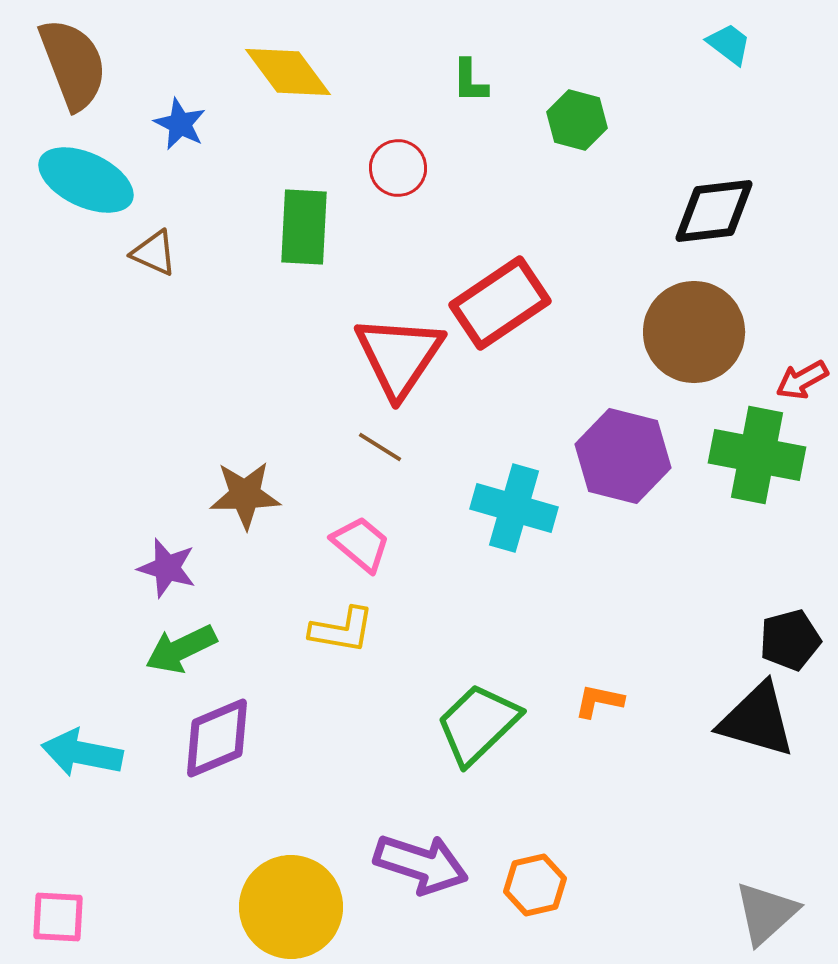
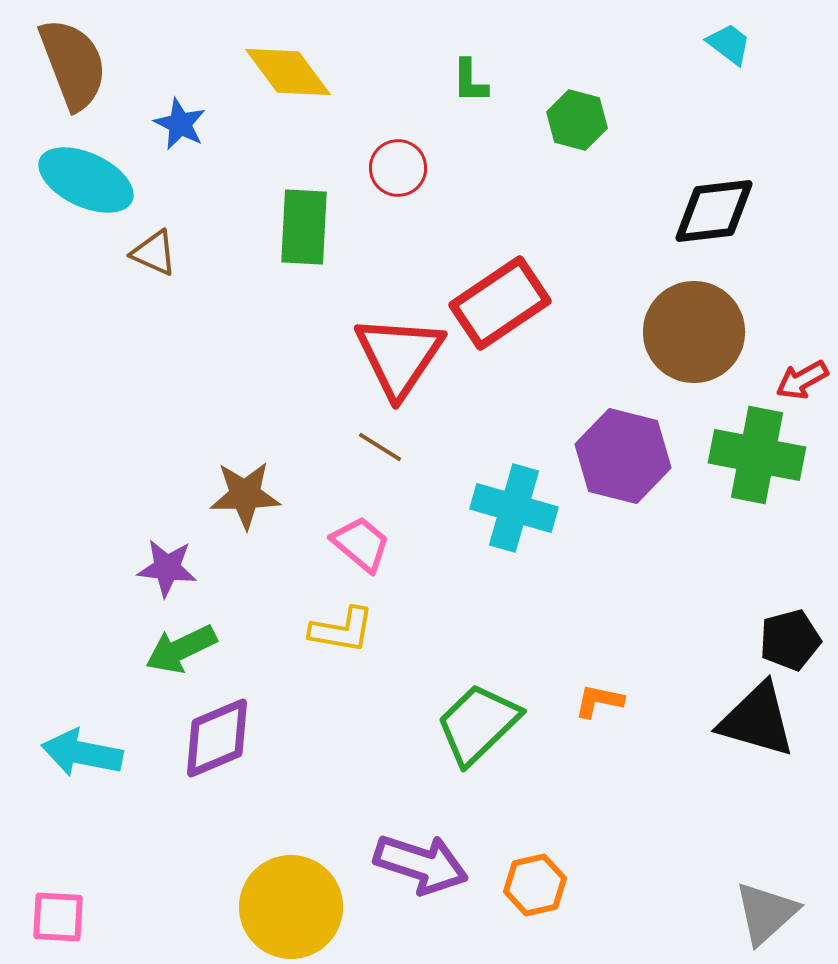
purple star: rotated 10 degrees counterclockwise
